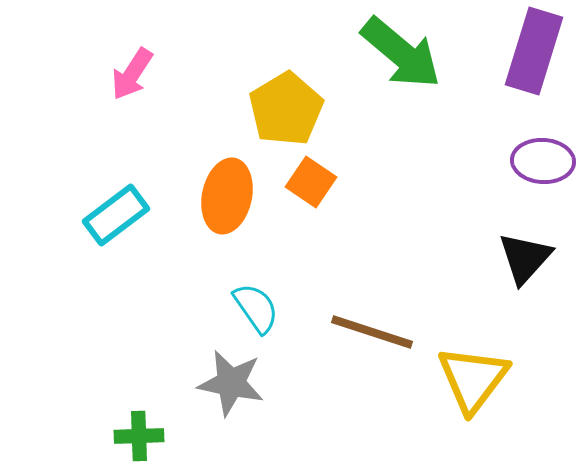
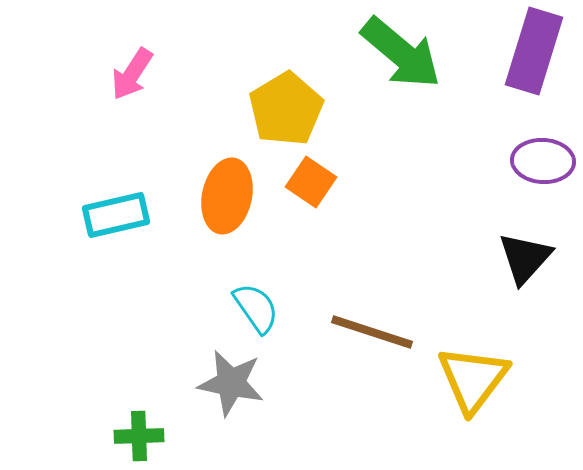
cyan rectangle: rotated 24 degrees clockwise
